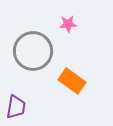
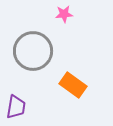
pink star: moved 4 px left, 10 px up
orange rectangle: moved 1 px right, 4 px down
